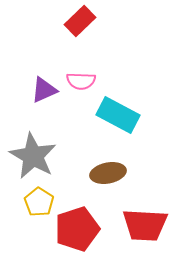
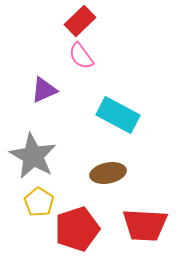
pink semicircle: moved 25 px up; rotated 52 degrees clockwise
